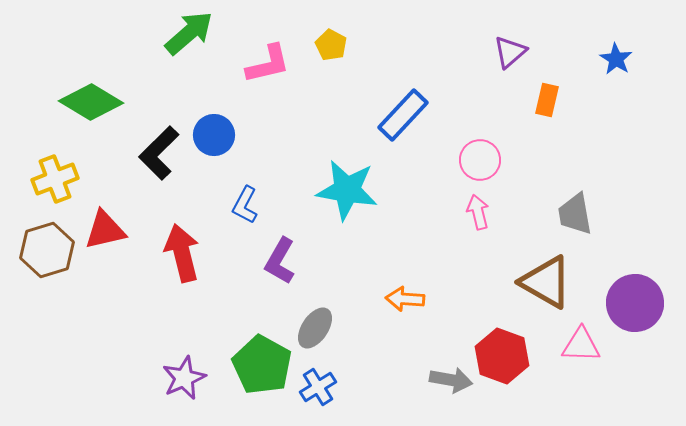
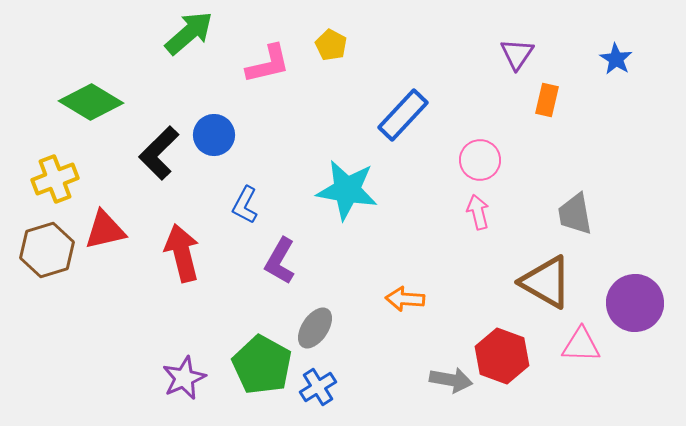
purple triangle: moved 7 px right, 2 px down; rotated 15 degrees counterclockwise
